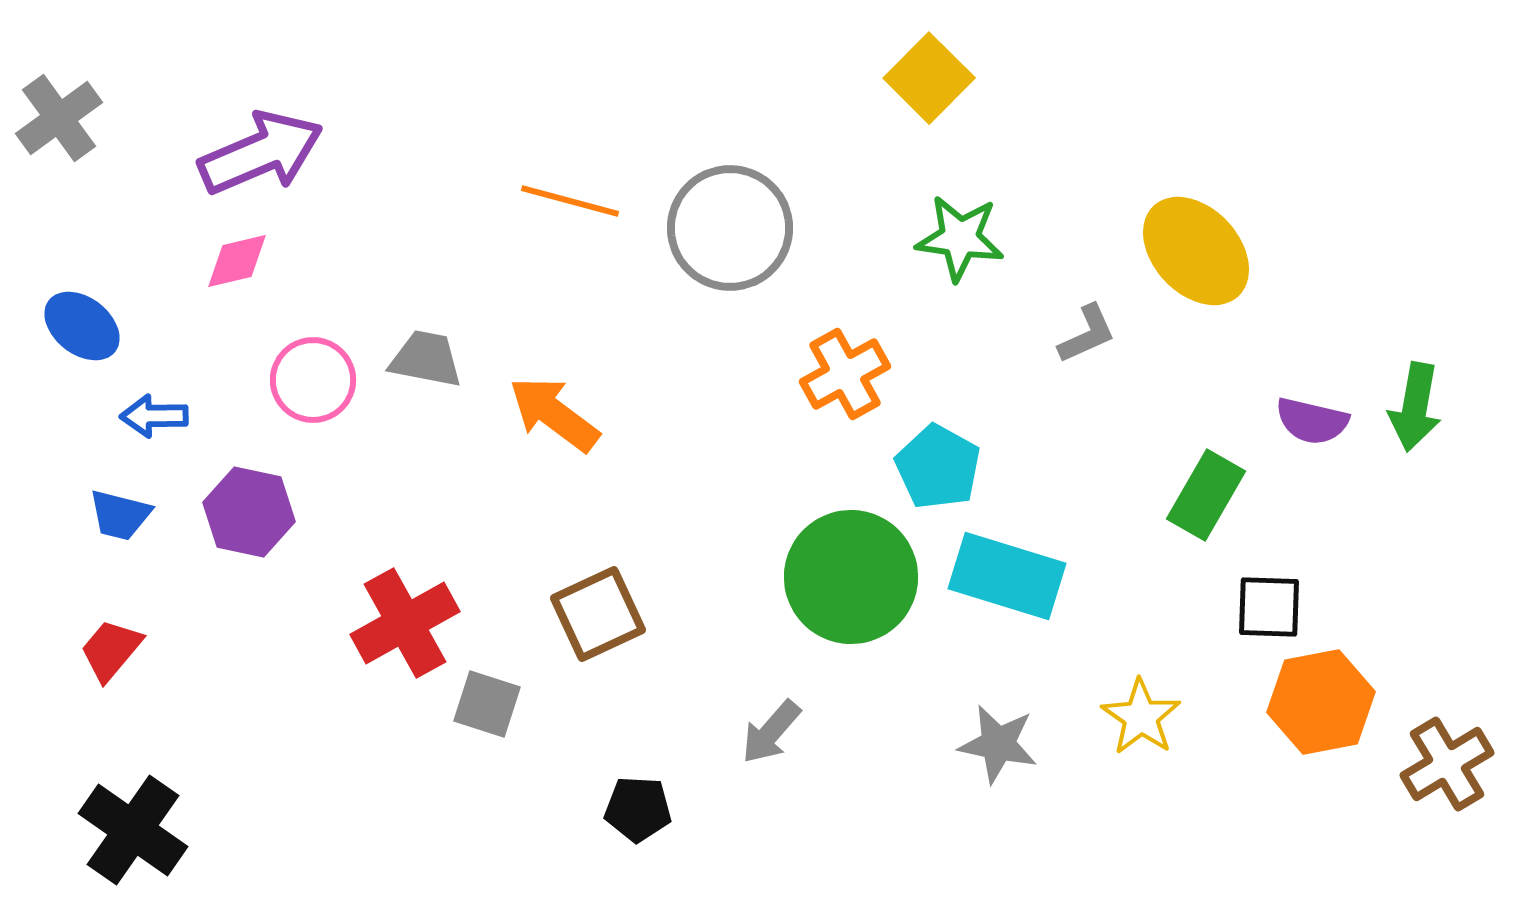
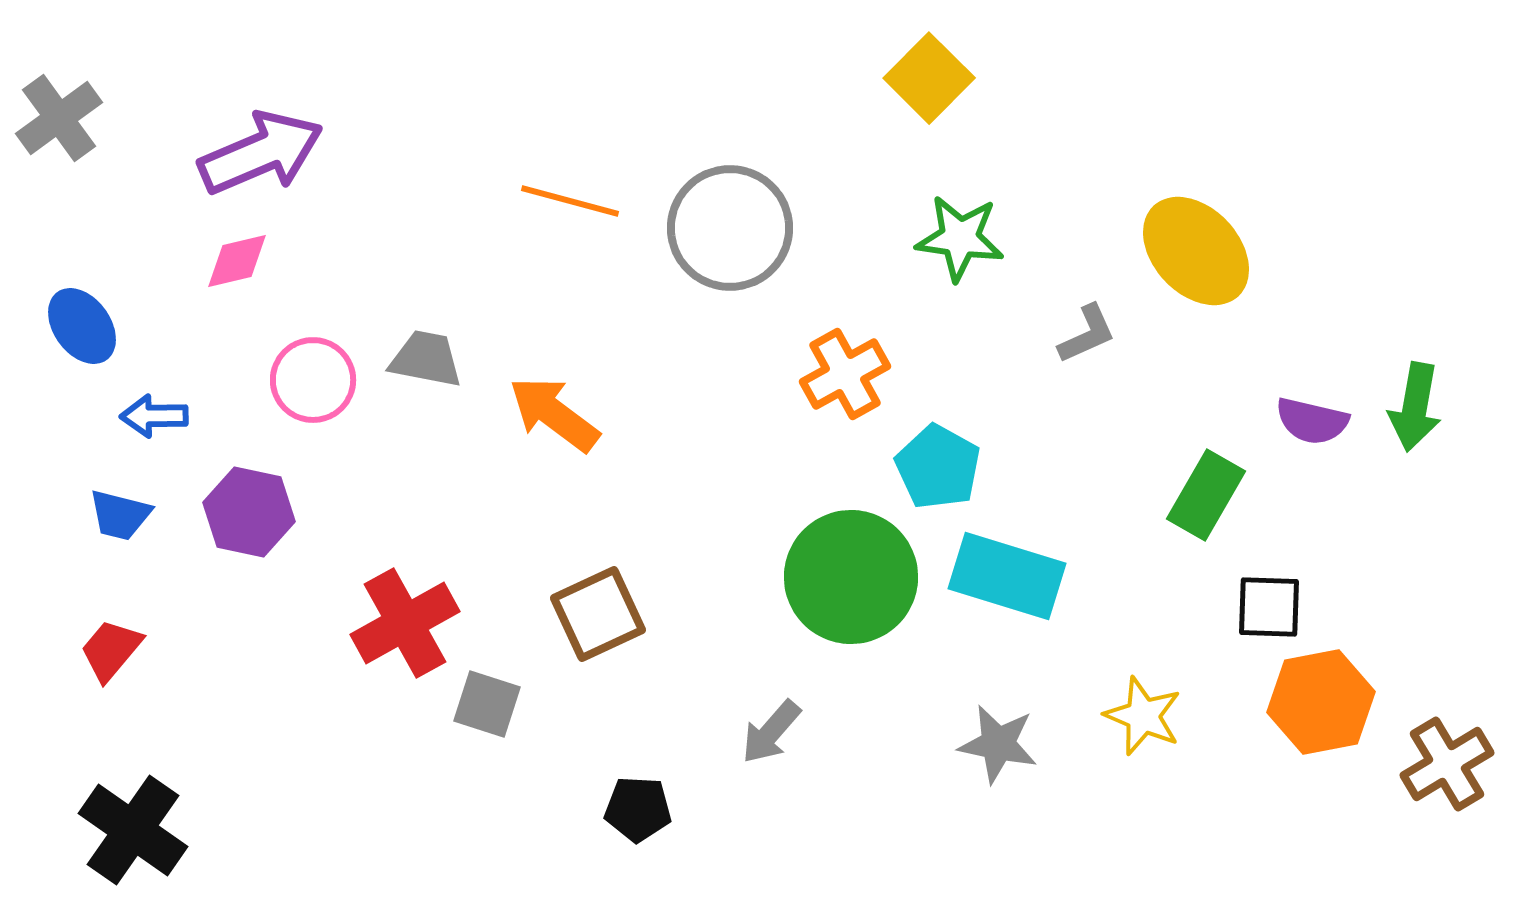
blue ellipse: rotated 16 degrees clockwise
yellow star: moved 2 px right, 1 px up; rotated 12 degrees counterclockwise
